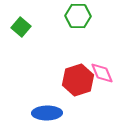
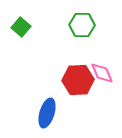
green hexagon: moved 4 px right, 9 px down
red hexagon: rotated 16 degrees clockwise
blue ellipse: rotated 72 degrees counterclockwise
